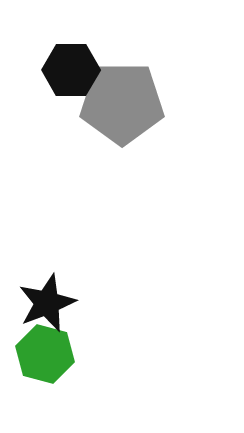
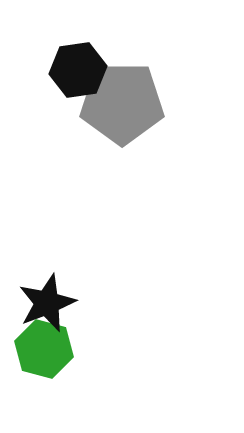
black hexagon: moved 7 px right; rotated 8 degrees counterclockwise
green hexagon: moved 1 px left, 5 px up
